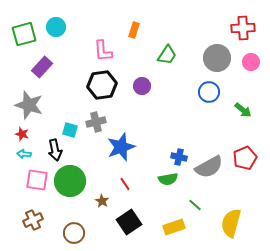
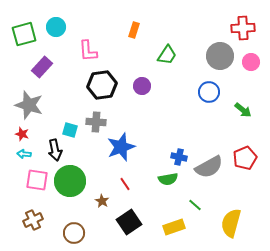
pink L-shape: moved 15 px left
gray circle: moved 3 px right, 2 px up
gray cross: rotated 18 degrees clockwise
